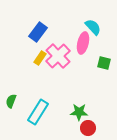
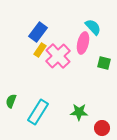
yellow rectangle: moved 8 px up
red circle: moved 14 px right
